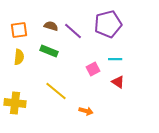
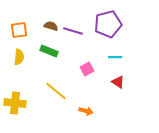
purple line: rotated 24 degrees counterclockwise
cyan line: moved 2 px up
pink square: moved 6 px left
